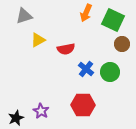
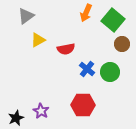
gray triangle: moved 2 px right; rotated 18 degrees counterclockwise
green square: rotated 15 degrees clockwise
blue cross: moved 1 px right
